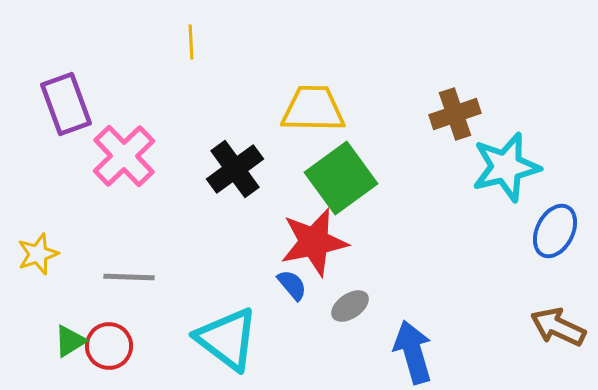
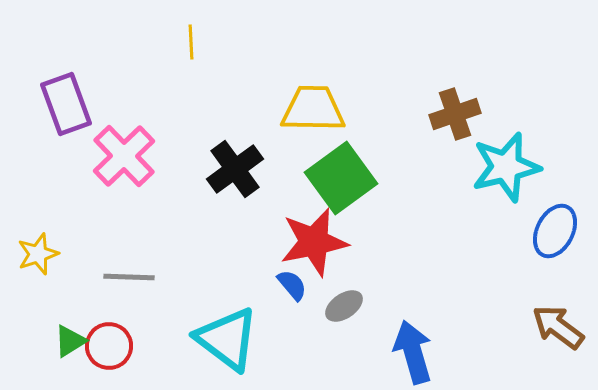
gray ellipse: moved 6 px left
brown arrow: rotated 12 degrees clockwise
